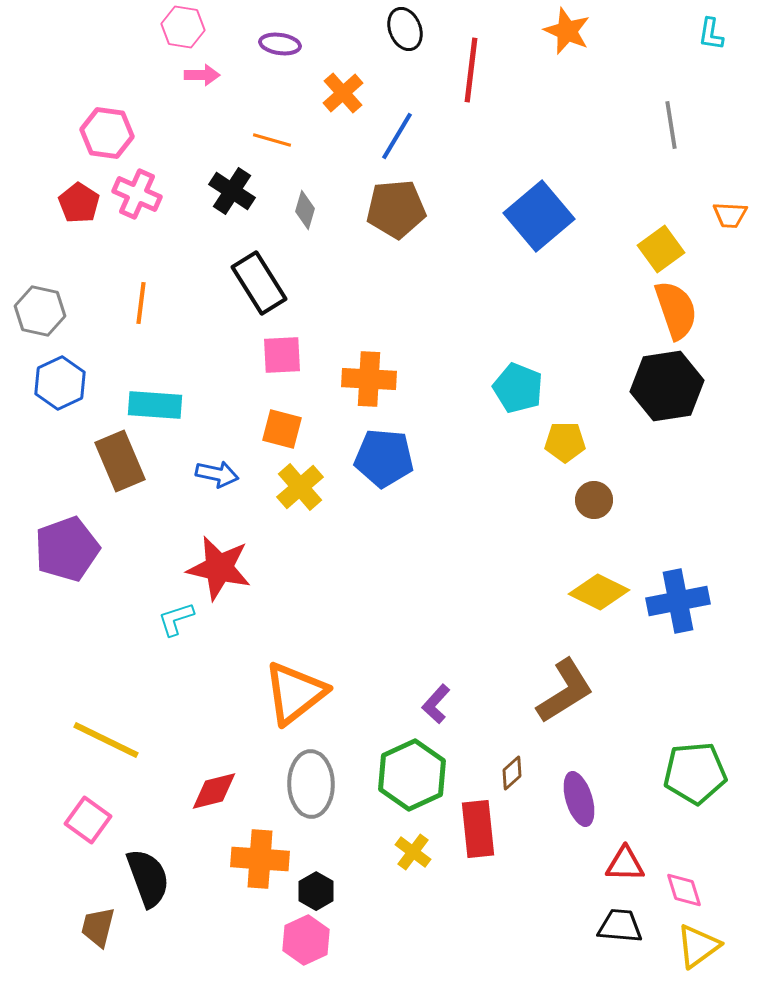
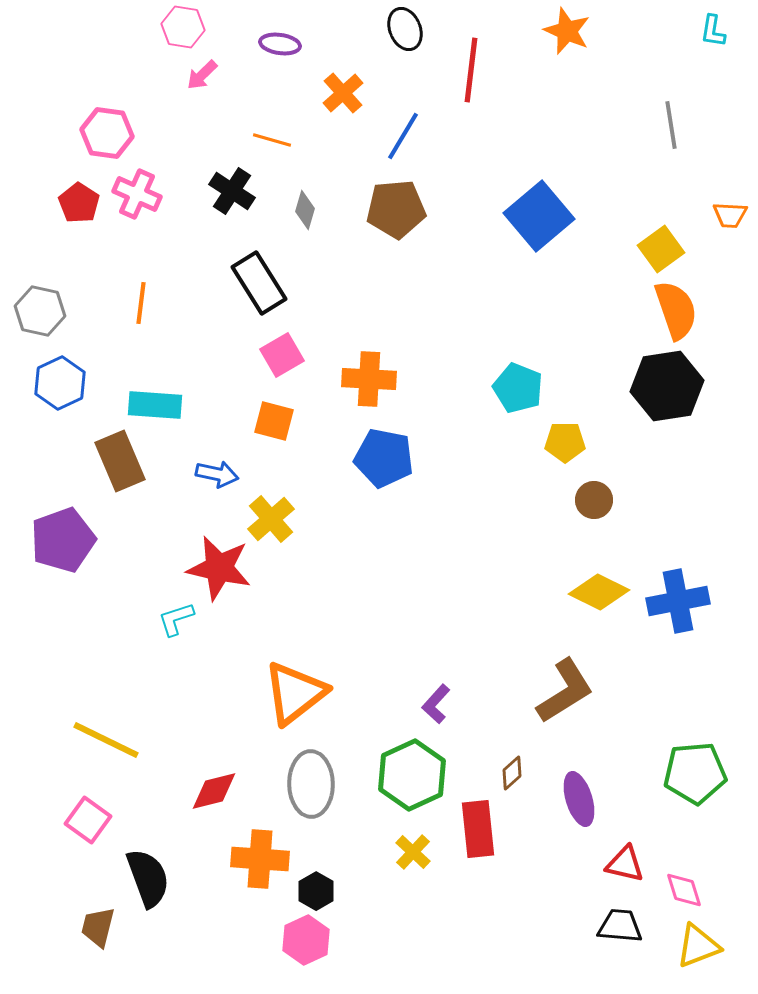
cyan L-shape at (711, 34): moved 2 px right, 3 px up
pink arrow at (202, 75): rotated 136 degrees clockwise
blue line at (397, 136): moved 6 px right
pink square at (282, 355): rotated 27 degrees counterclockwise
orange square at (282, 429): moved 8 px left, 8 px up
blue pentagon at (384, 458): rotated 6 degrees clockwise
yellow cross at (300, 487): moved 29 px left, 32 px down
purple pentagon at (67, 549): moved 4 px left, 9 px up
yellow cross at (413, 852): rotated 6 degrees clockwise
red triangle at (625, 864): rotated 12 degrees clockwise
yellow triangle at (698, 946): rotated 15 degrees clockwise
